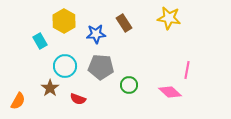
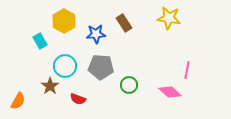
brown star: moved 2 px up
